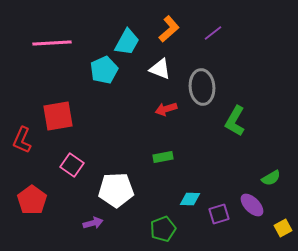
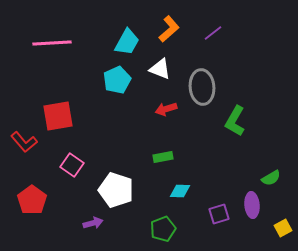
cyan pentagon: moved 13 px right, 10 px down
red L-shape: moved 2 px right, 2 px down; rotated 64 degrees counterclockwise
white pentagon: rotated 20 degrees clockwise
cyan diamond: moved 10 px left, 8 px up
purple ellipse: rotated 40 degrees clockwise
